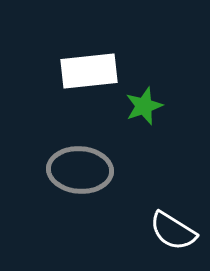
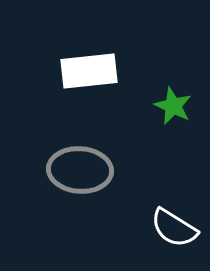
green star: moved 29 px right; rotated 27 degrees counterclockwise
white semicircle: moved 1 px right, 3 px up
